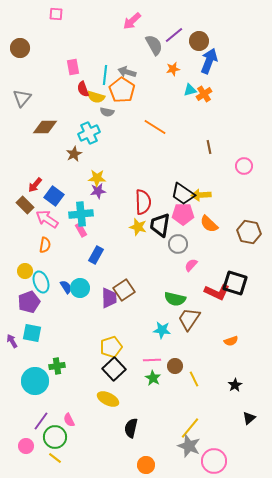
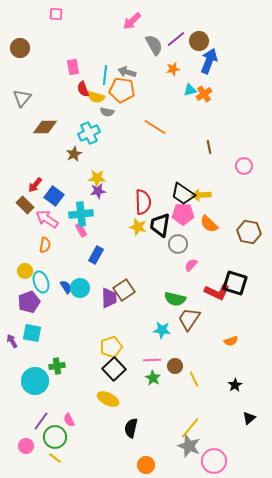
purple line at (174, 35): moved 2 px right, 4 px down
orange pentagon at (122, 90): rotated 25 degrees counterclockwise
